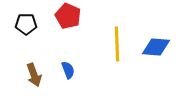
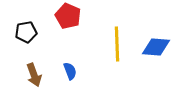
black pentagon: moved 8 px down; rotated 10 degrees counterclockwise
blue semicircle: moved 2 px right, 1 px down
